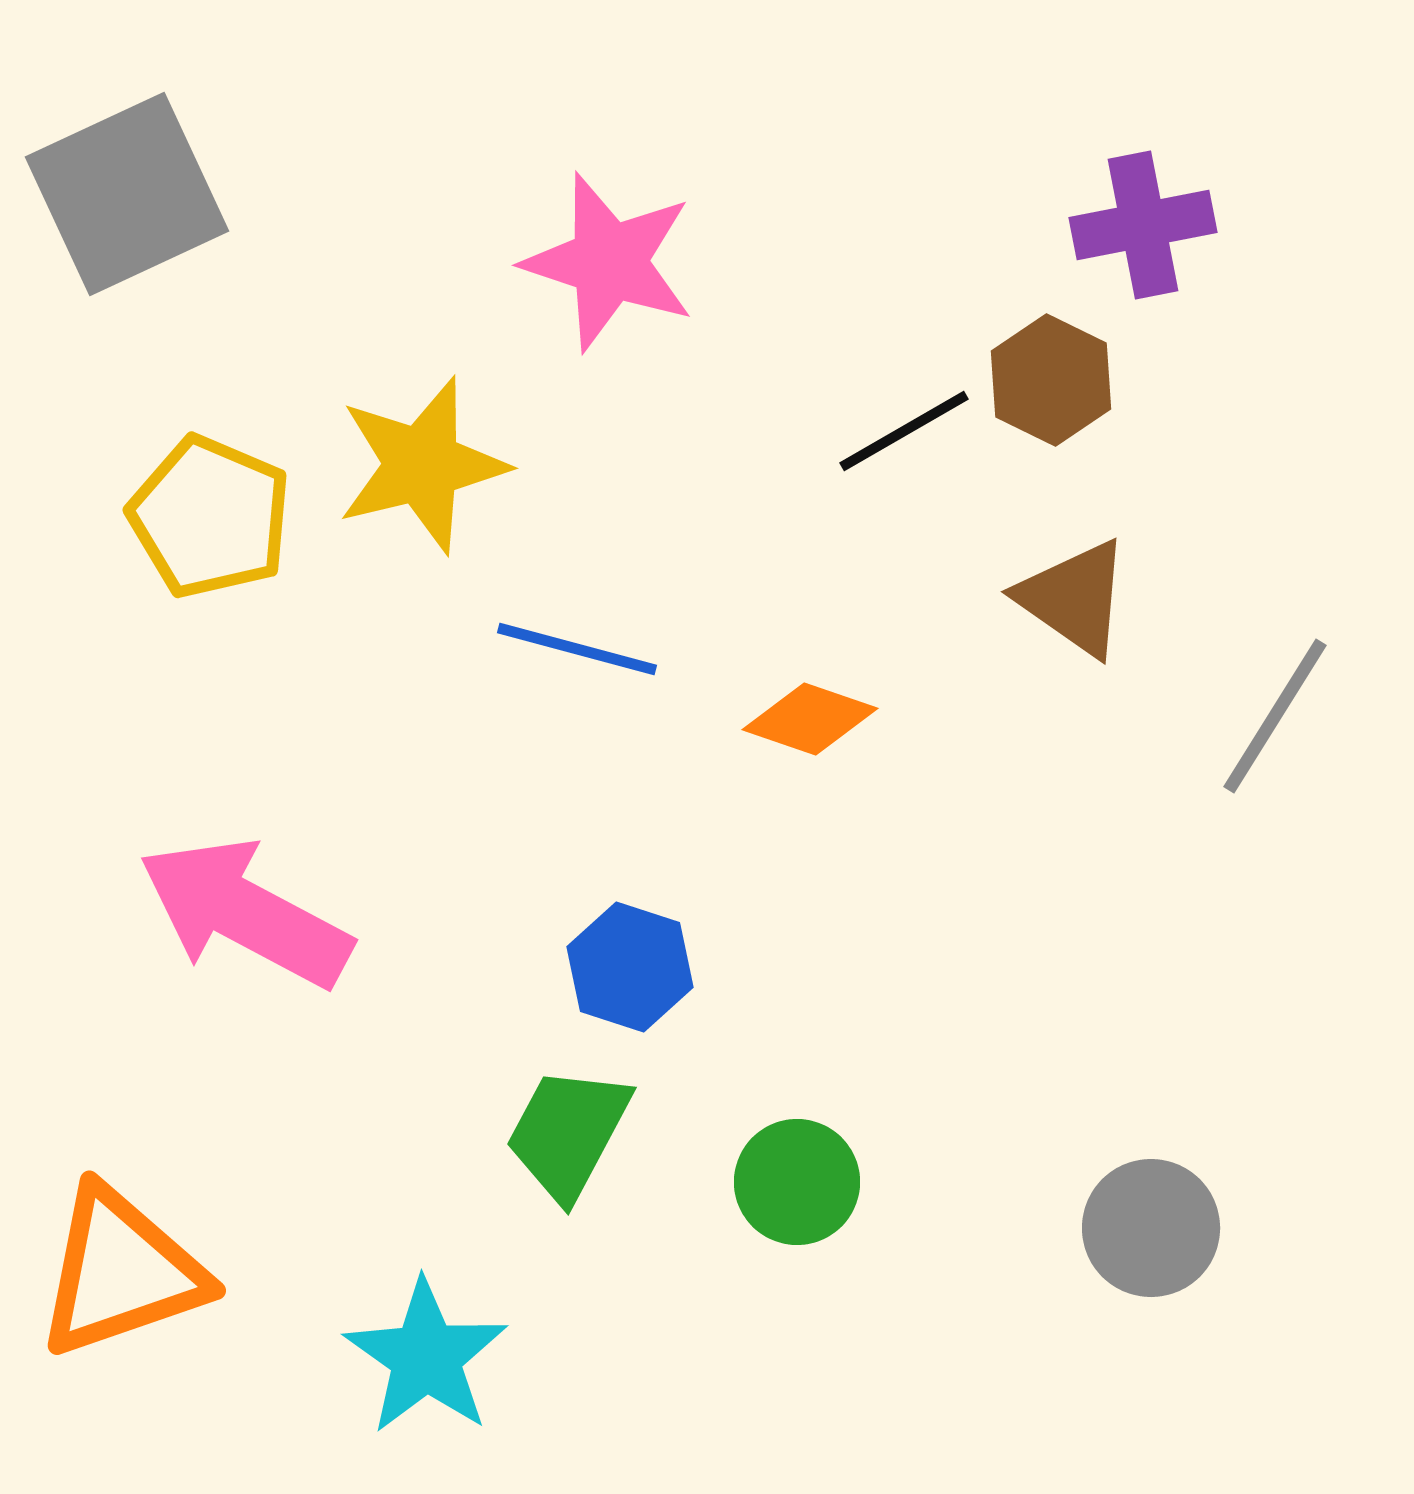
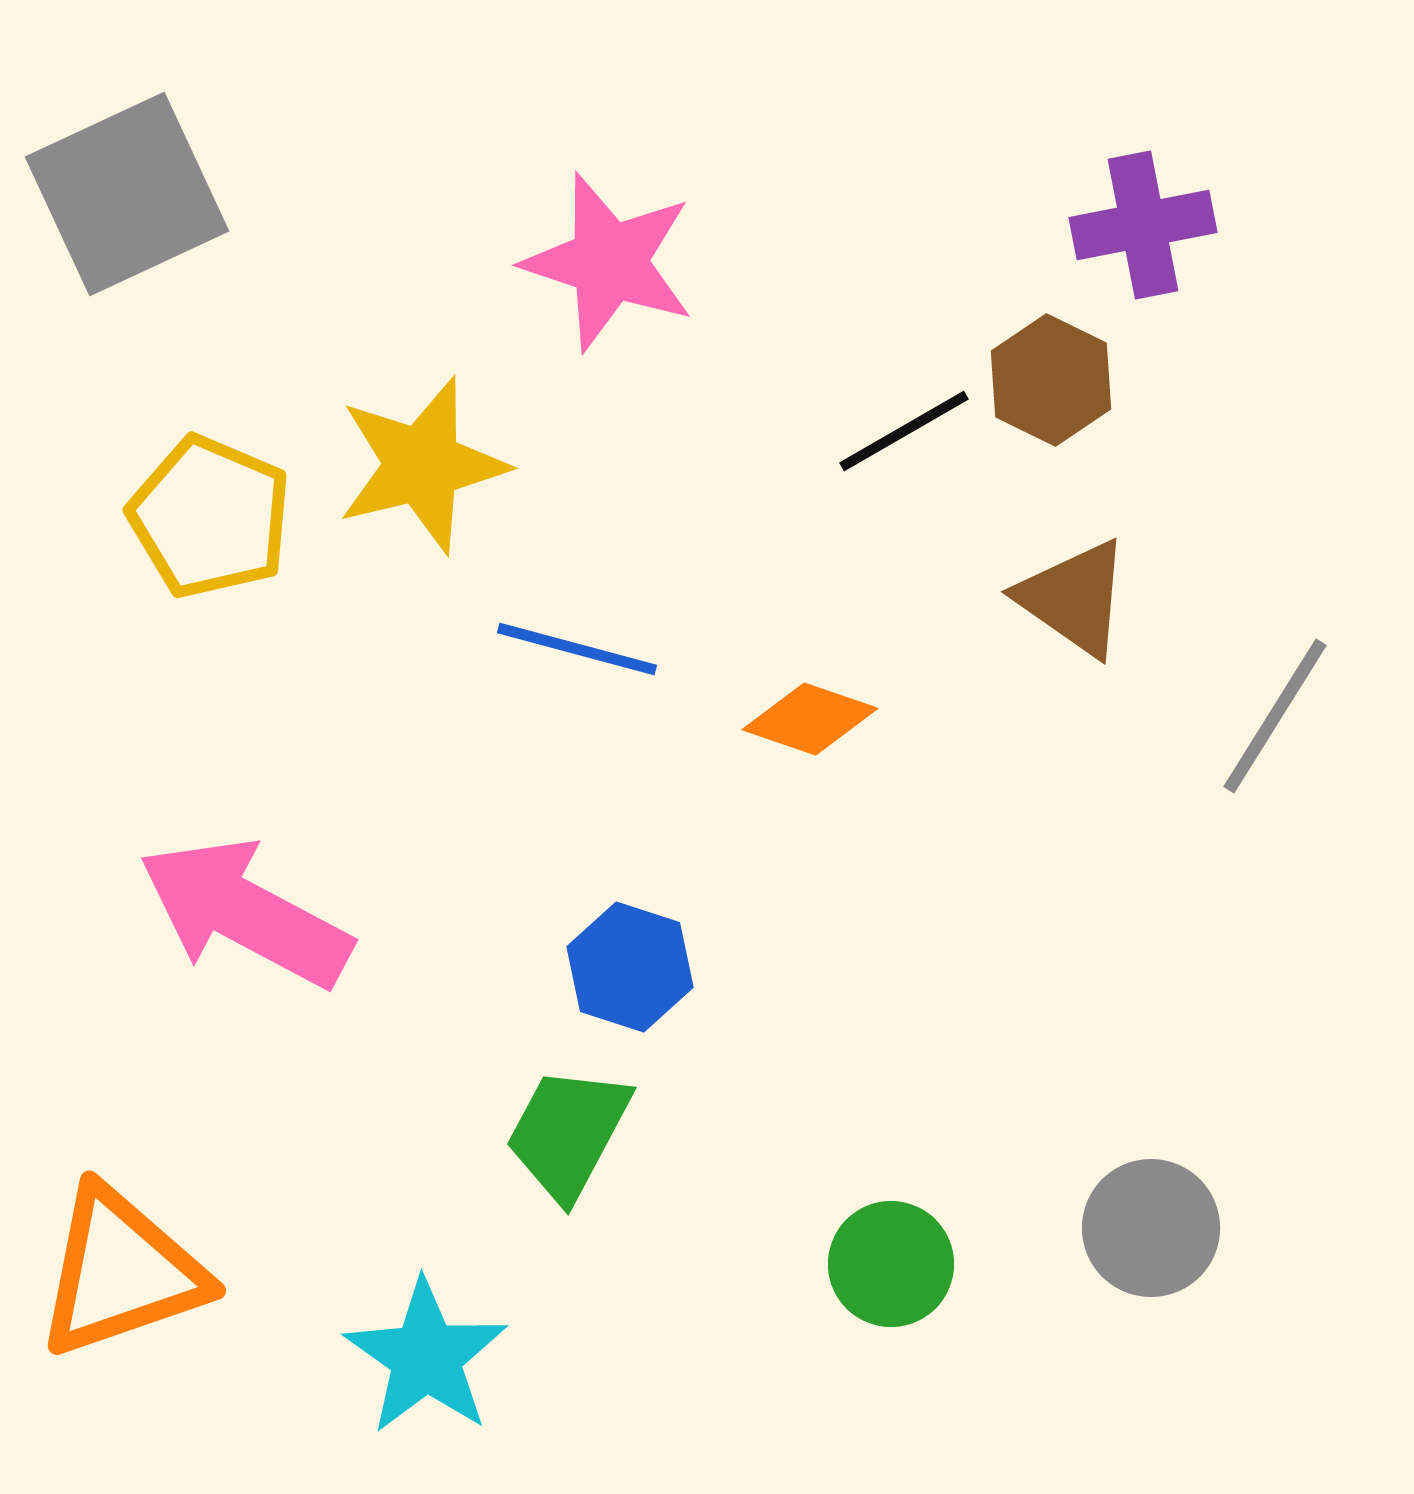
green circle: moved 94 px right, 82 px down
